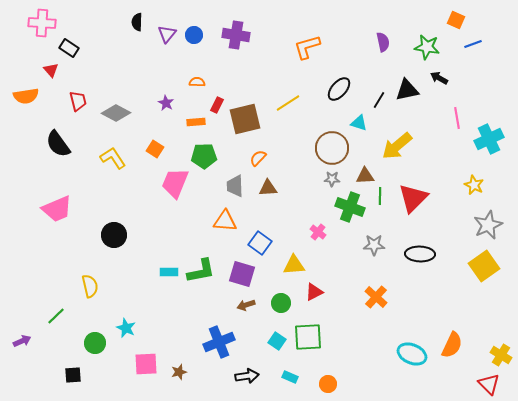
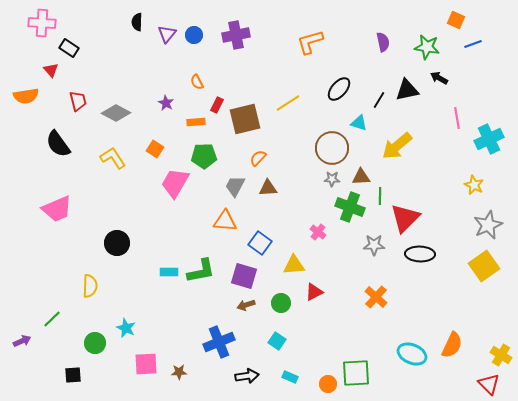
purple cross at (236, 35): rotated 20 degrees counterclockwise
orange L-shape at (307, 47): moved 3 px right, 5 px up
orange semicircle at (197, 82): rotated 119 degrees counterclockwise
brown triangle at (365, 176): moved 4 px left, 1 px down
pink trapezoid at (175, 183): rotated 8 degrees clockwise
gray trapezoid at (235, 186): rotated 30 degrees clockwise
red triangle at (413, 198): moved 8 px left, 20 px down
black circle at (114, 235): moved 3 px right, 8 px down
purple square at (242, 274): moved 2 px right, 2 px down
yellow semicircle at (90, 286): rotated 15 degrees clockwise
green line at (56, 316): moved 4 px left, 3 px down
green square at (308, 337): moved 48 px right, 36 px down
brown star at (179, 372): rotated 14 degrees clockwise
